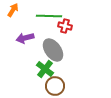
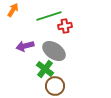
green line: rotated 20 degrees counterclockwise
red cross: rotated 24 degrees counterclockwise
purple arrow: moved 8 px down
gray ellipse: moved 1 px right, 1 px down; rotated 20 degrees counterclockwise
